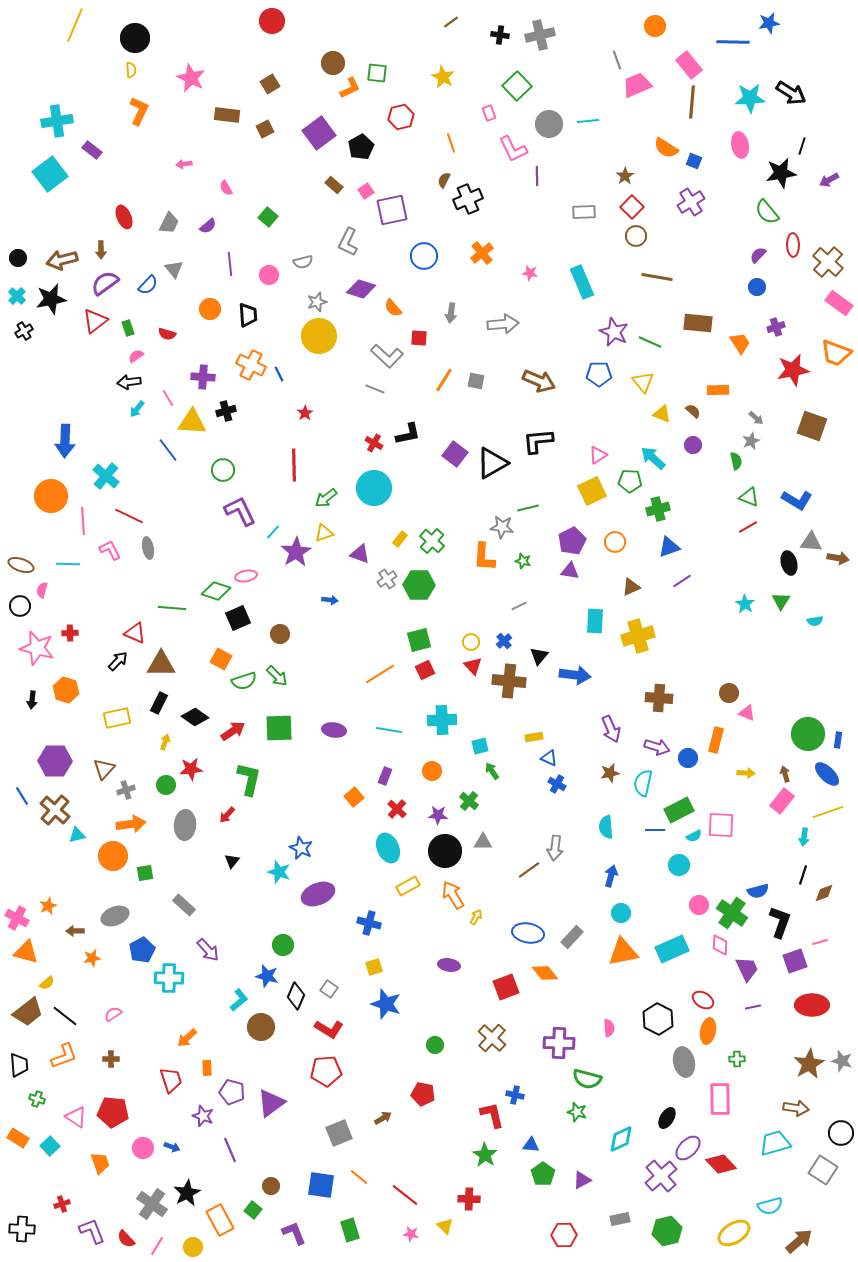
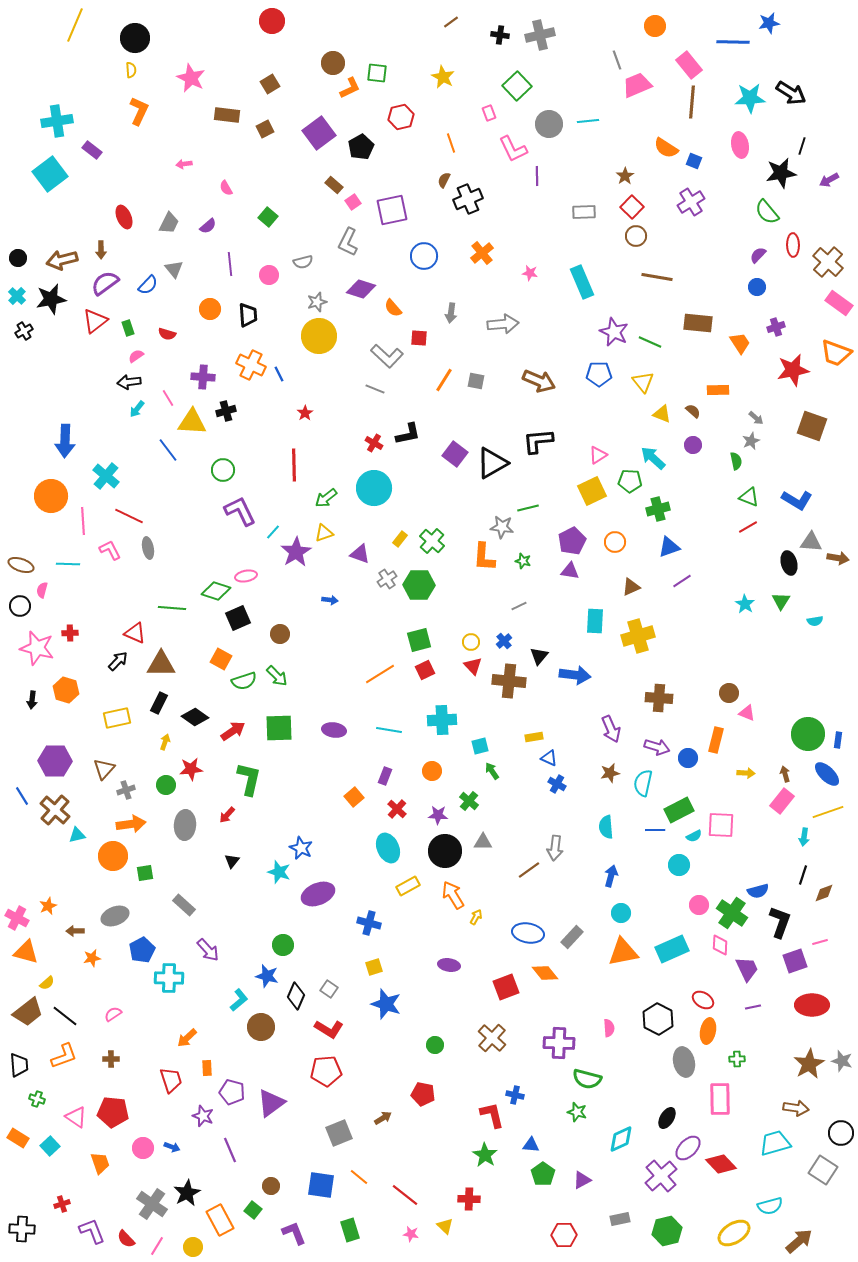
pink square at (366, 191): moved 13 px left, 11 px down
